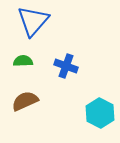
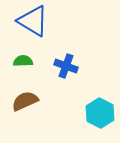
blue triangle: rotated 40 degrees counterclockwise
